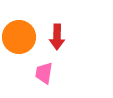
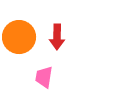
pink trapezoid: moved 4 px down
